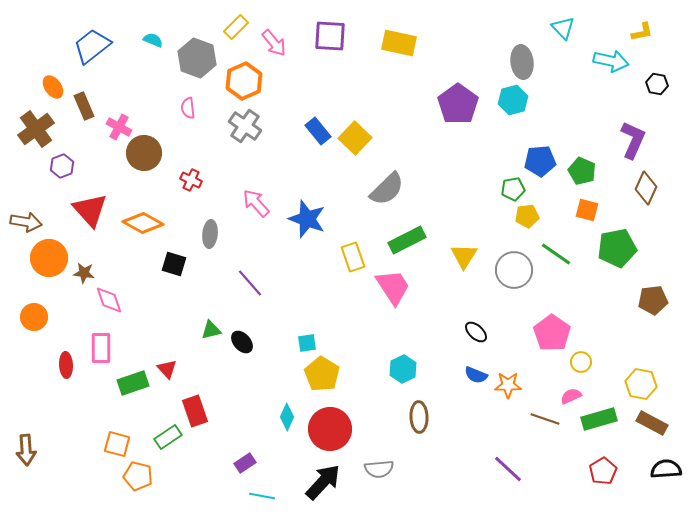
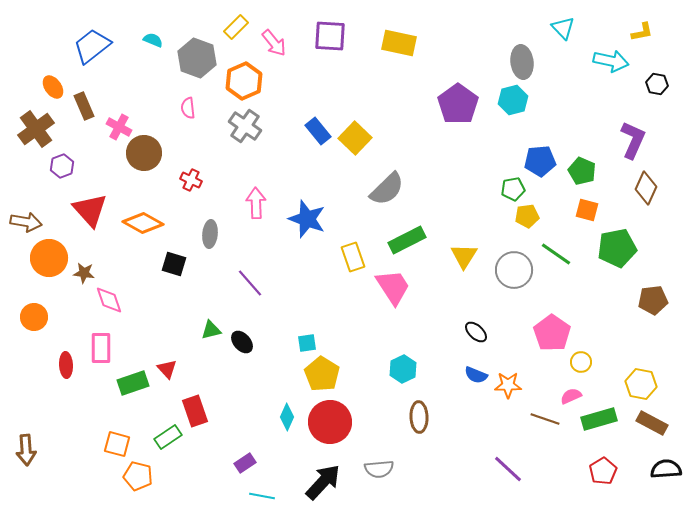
pink arrow at (256, 203): rotated 40 degrees clockwise
red circle at (330, 429): moved 7 px up
